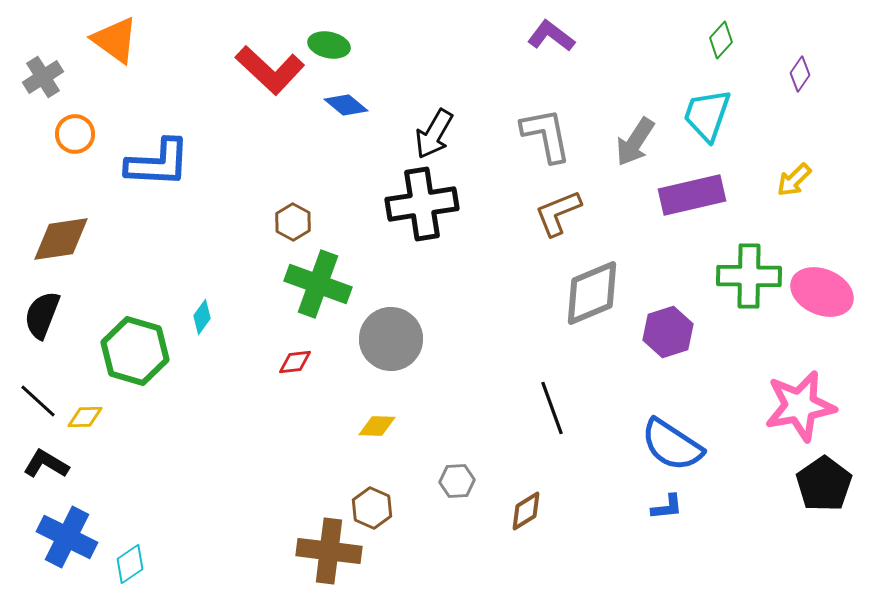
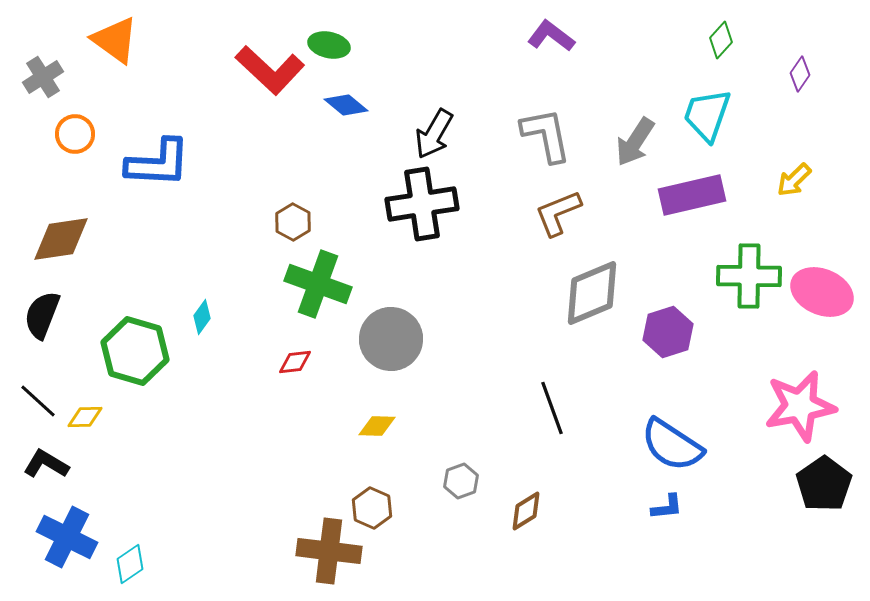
gray hexagon at (457, 481): moved 4 px right; rotated 16 degrees counterclockwise
